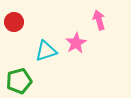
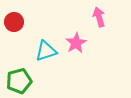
pink arrow: moved 3 px up
